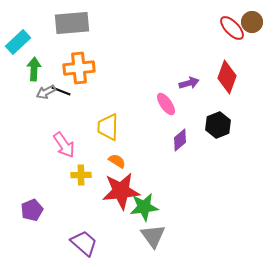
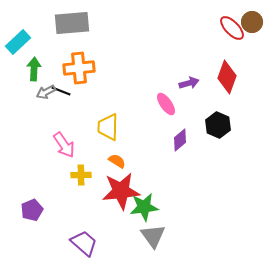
black hexagon: rotated 15 degrees counterclockwise
